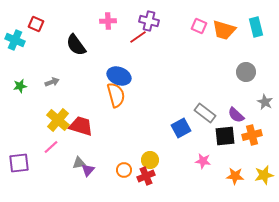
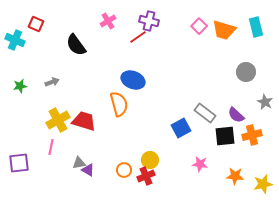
pink cross: rotated 28 degrees counterclockwise
pink square: rotated 21 degrees clockwise
blue ellipse: moved 14 px right, 4 px down
orange semicircle: moved 3 px right, 9 px down
yellow cross: rotated 20 degrees clockwise
red trapezoid: moved 3 px right, 5 px up
pink line: rotated 35 degrees counterclockwise
pink star: moved 3 px left, 3 px down
purple triangle: rotated 40 degrees counterclockwise
yellow star: moved 1 px left, 9 px down
